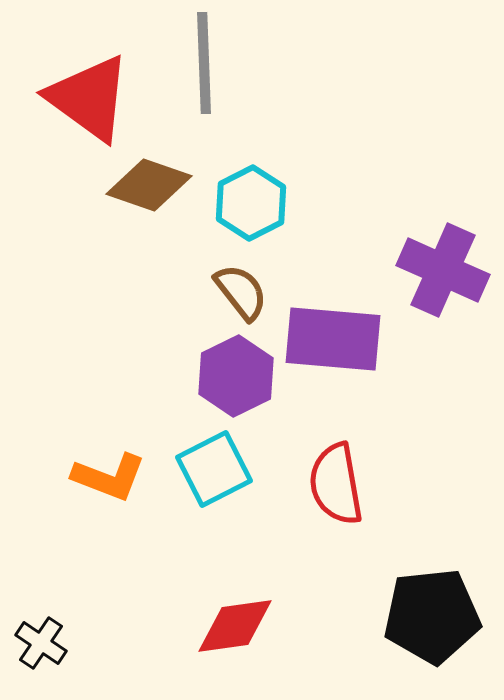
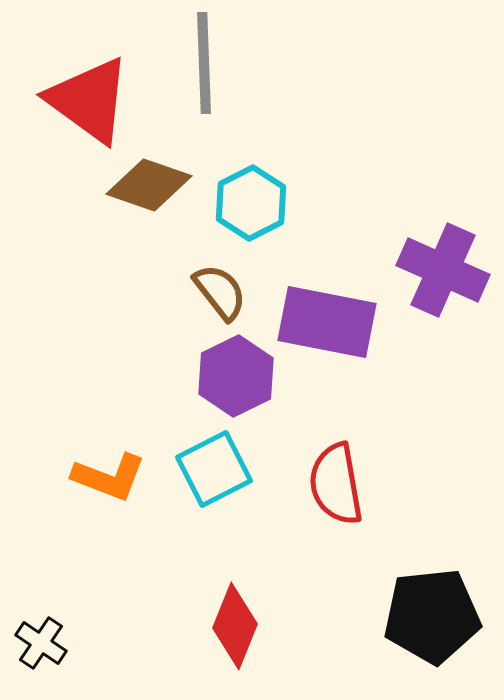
red triangle: moved 2 px down
brown semicircle: moved 21 px left
purple rectangle: moved 6 px left, 17 px up; rotated 6 degrees clockwise
red diamond: rotated 60 degrees counterclockwise
